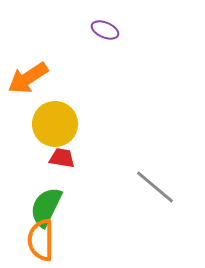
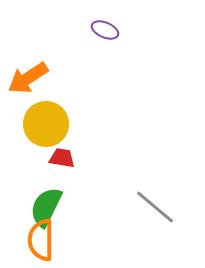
yellow circle: moved 9 px left
gray line: moved 20 px down
